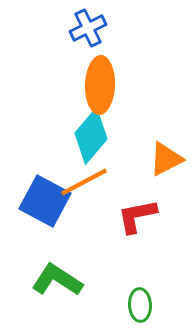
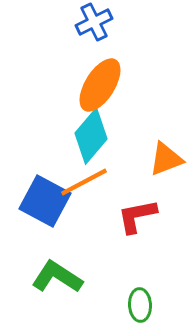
blue cross: moved 6 px right, 6 px up
orange ellipse: rotated 30 degrees clockwise
orange triangle: rotated 6 degrees clockwise
green L-shape: moved 3 px up
